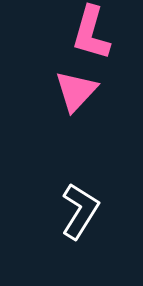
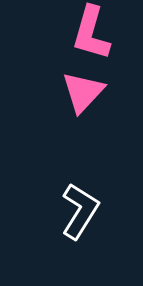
pink triangle: moved 7 px right, 1 px down
